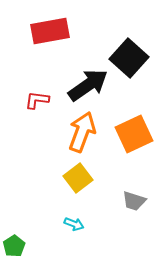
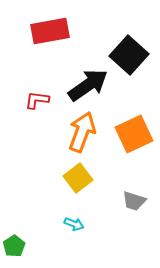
black square: moved 3 px up
